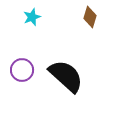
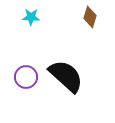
cyan star: moved 1 px left; rotated 24 degrees clockwise
purple circle: moved 4 px right, 7 px down
